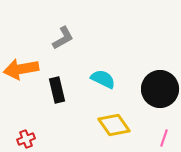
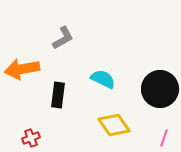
orange arrow: moved 1 px right
black rectangle: moved 1 px right, 5 px down; rotated 20 degrees clockwise
red cross: moved 5 px right, 1 px up
